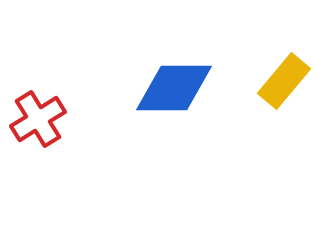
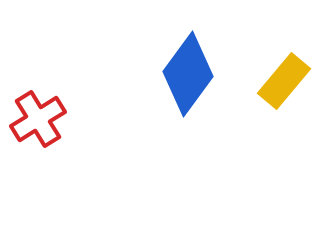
blue diamond: moved 14 px right, 14 px up; rotated 54 degrees counterclockwise
